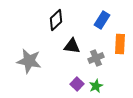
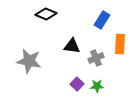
black diamond: moved 10 px left, 6 px up; rotated 65 degrees clockwise
green star: moved 1 px right; rotated 24 degrees clockwise
